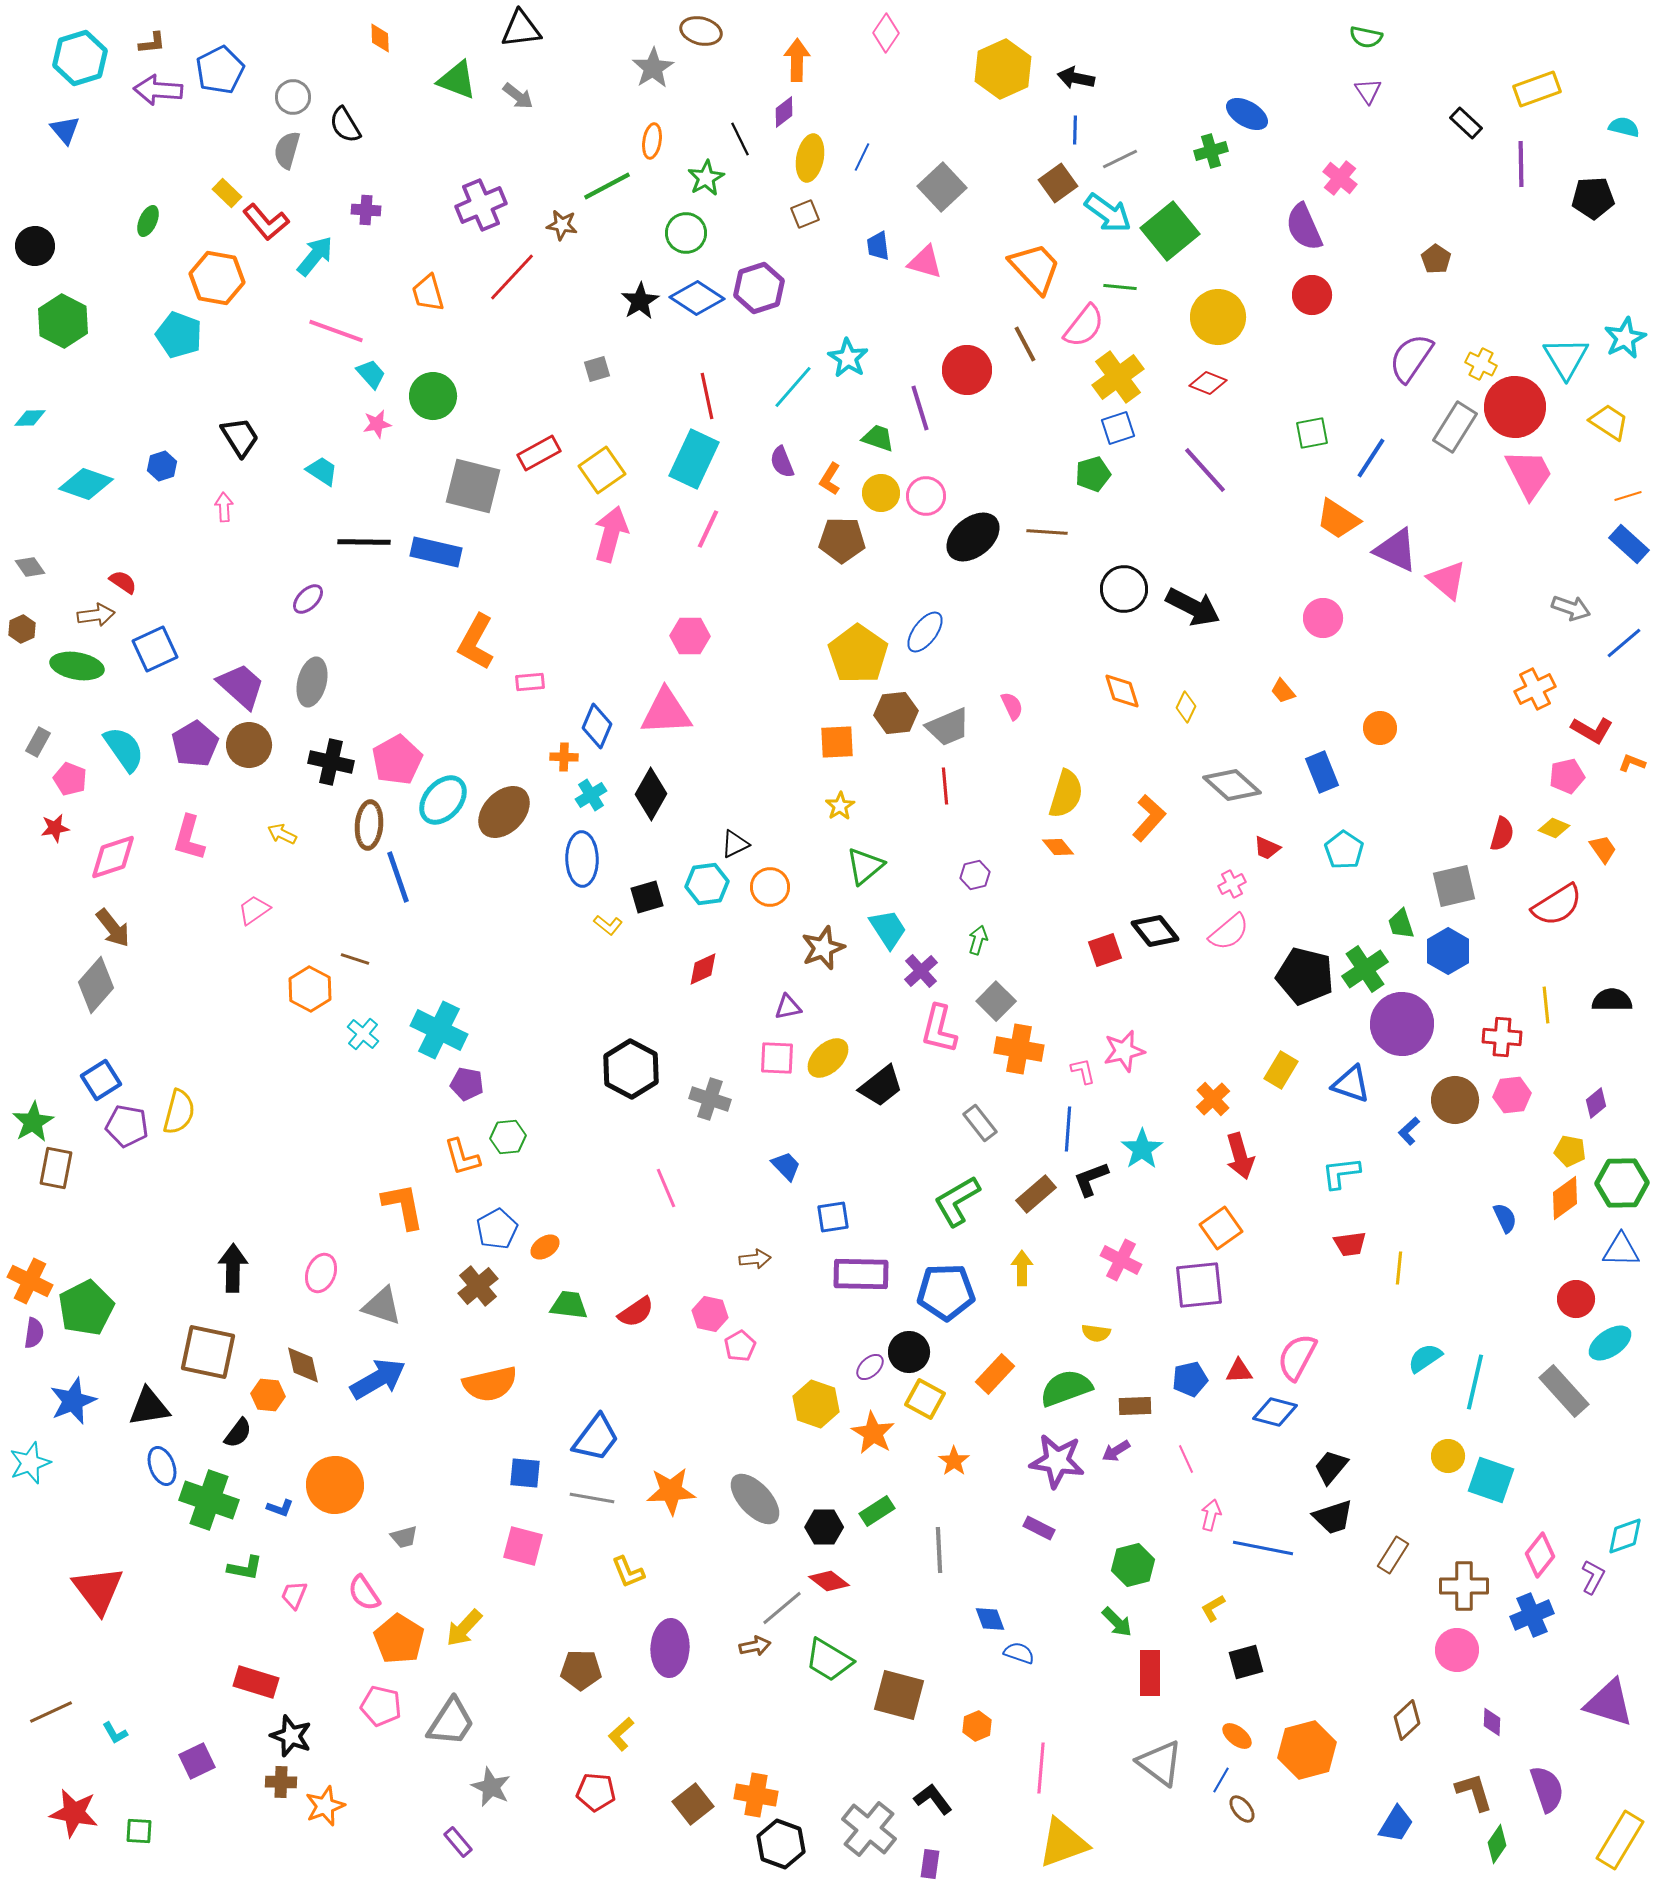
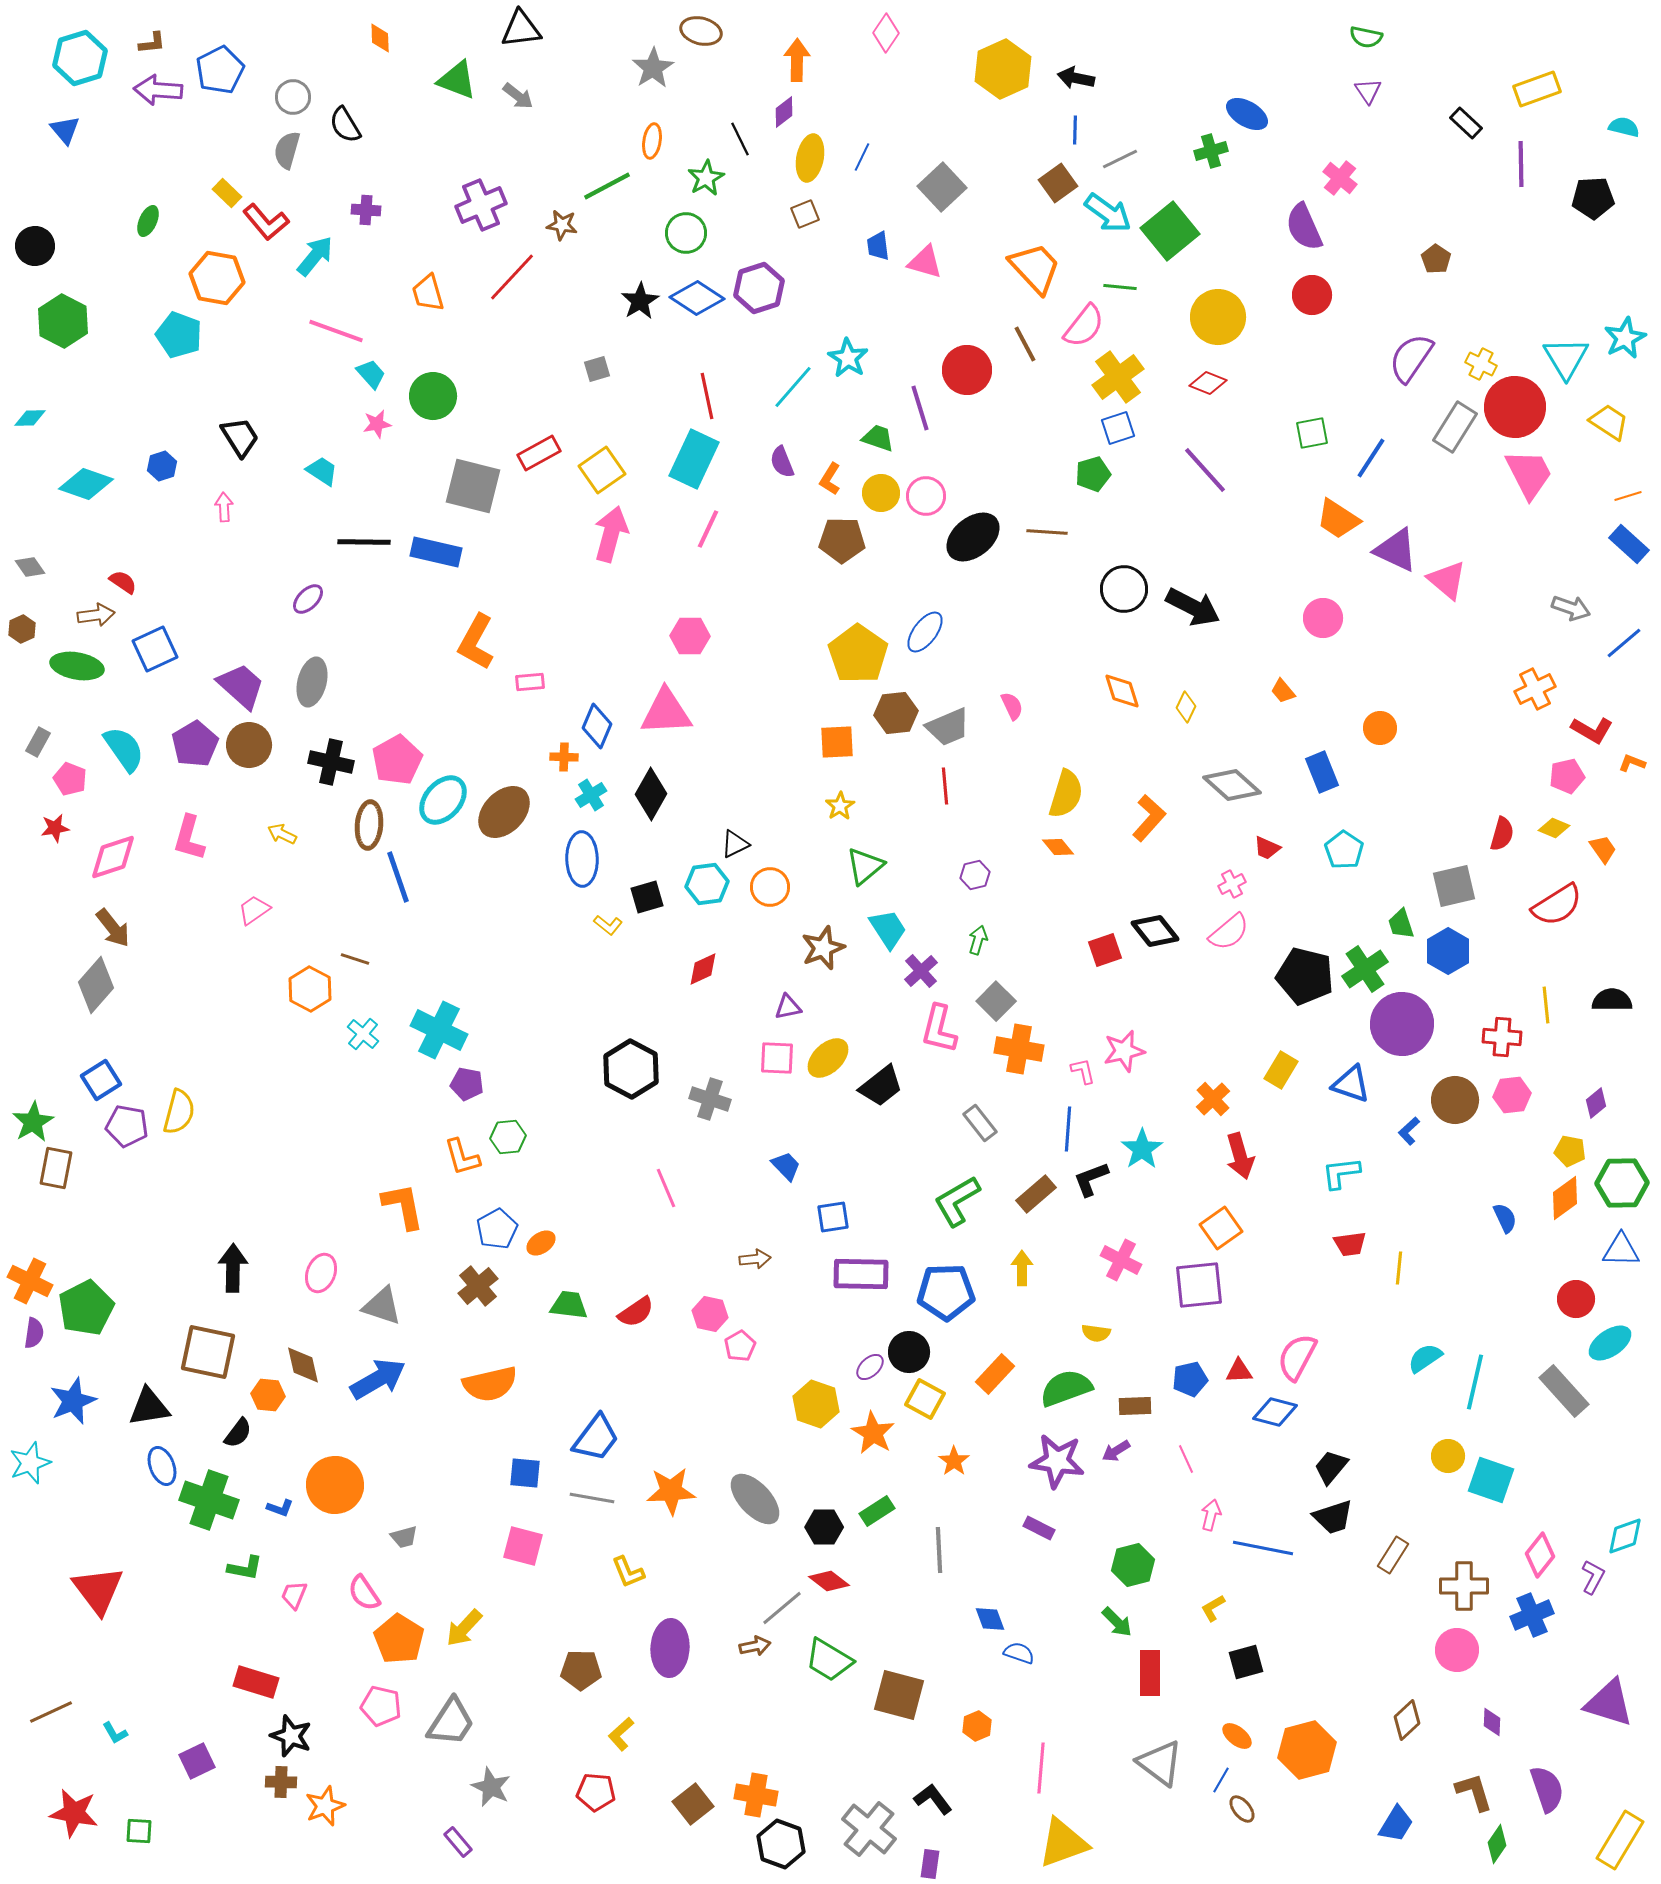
orange ellipse at (545, 1247): moved 4 px left, 4 px up
